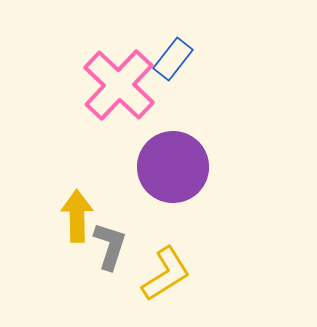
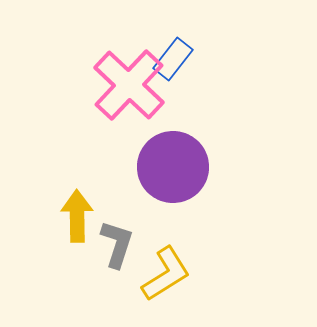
pink cross: moved 10 px right
gray L-shape: moved 7 px right, 2 px up
